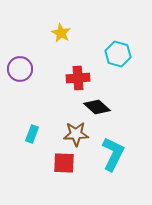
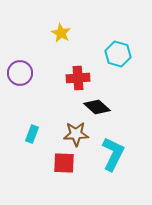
purple circle: moved 4 px down
